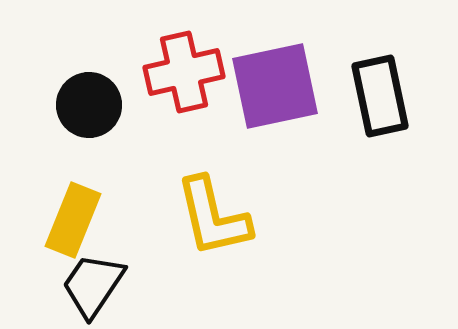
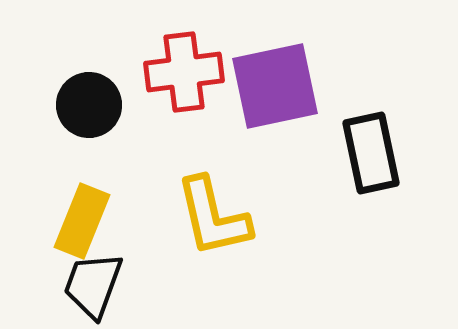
red cross: rotated 6 degrees clockwise
black rectangle: moved 9 px left, 57 px down
yellow rectangle: moved 9 px right, 1 px down
black trapezoid: rotated 14 degrees counterclockwise
